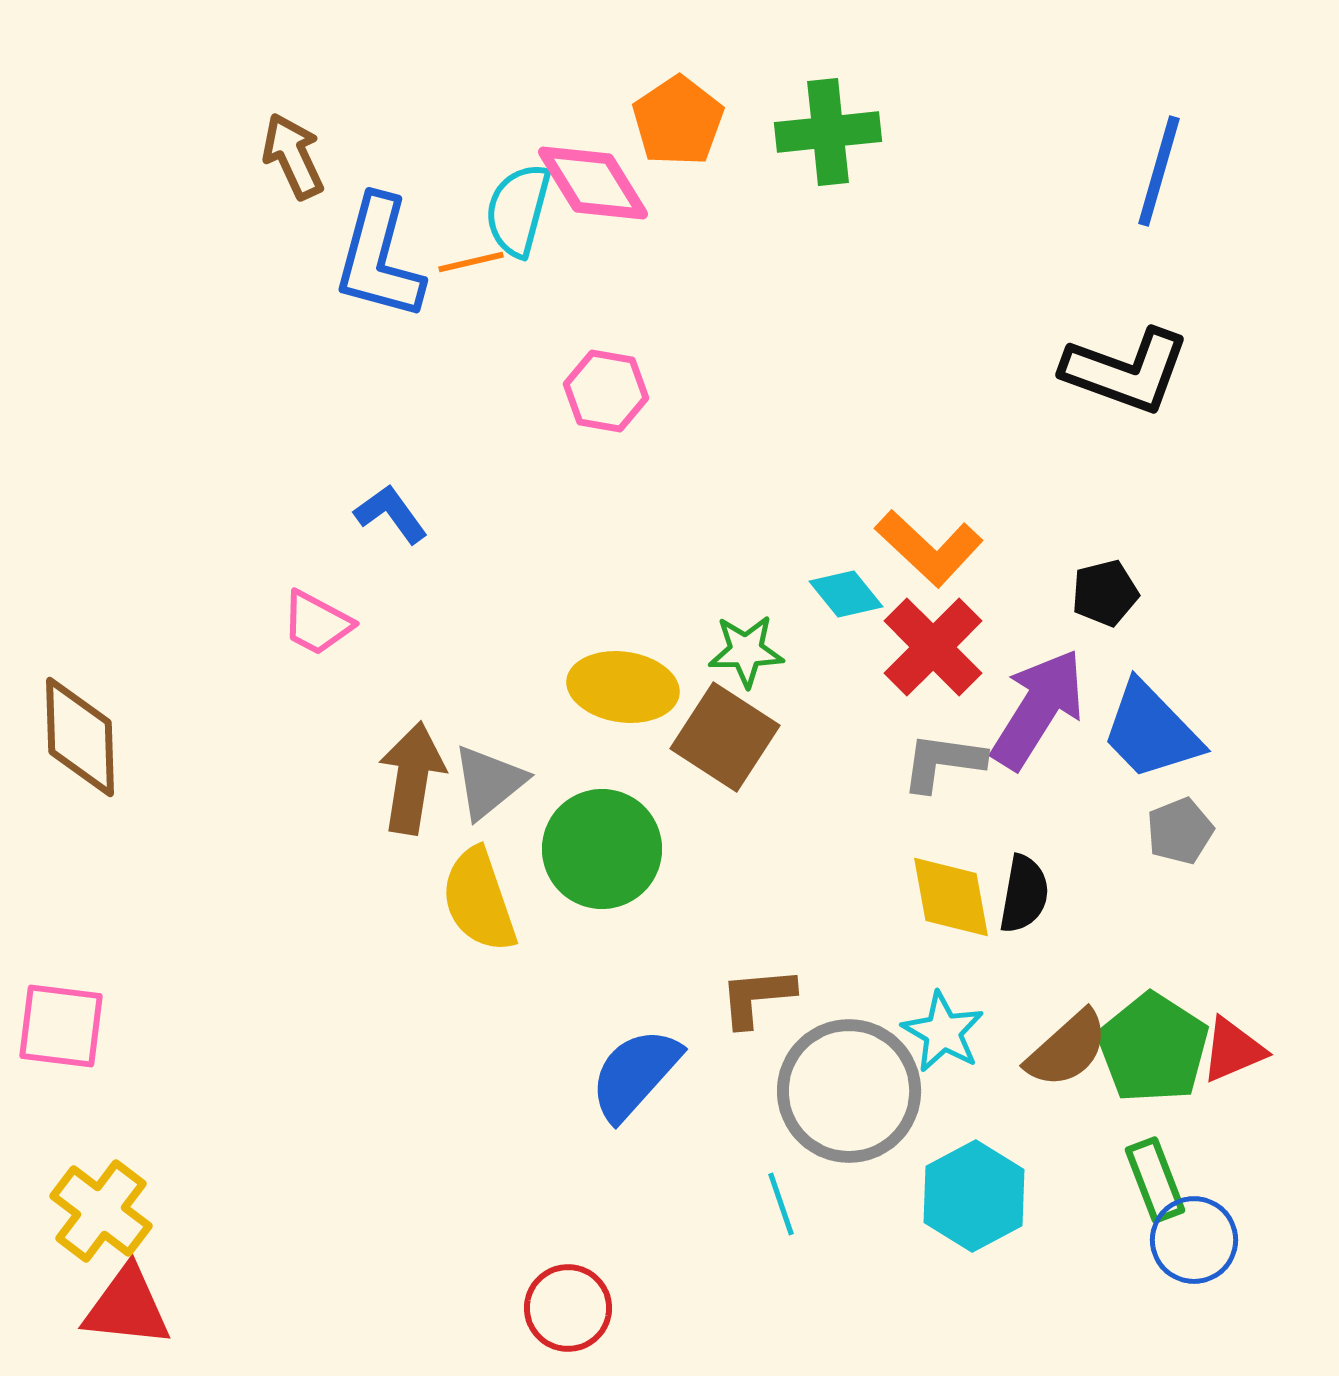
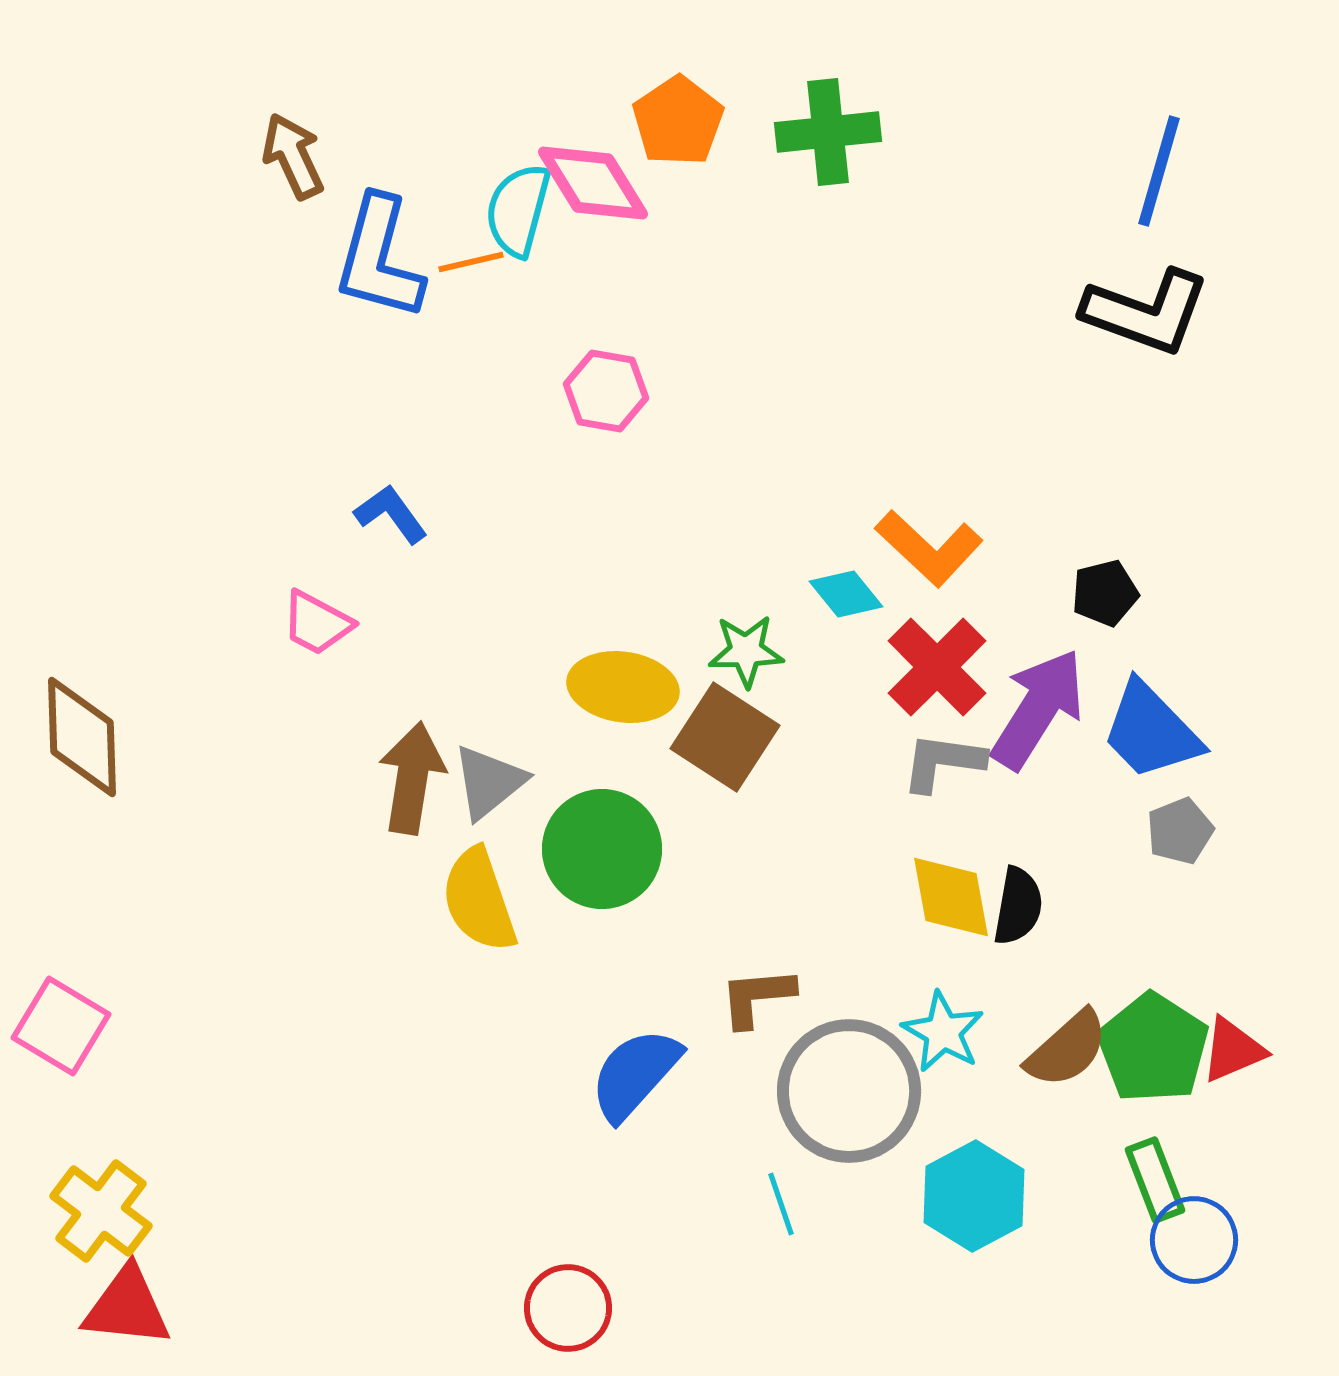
black L-shape at (1126, 371): moved 20 px right, 59 px up
red cross at (933, 647): moved 4 px right, 20 px down
brown diamond at (80, 737): moved 2 px right
black semicircle at (1024, 894): moved 6 px left, 12 px down
pink square at (61, 1026): rotated 24 degrees clockwise
